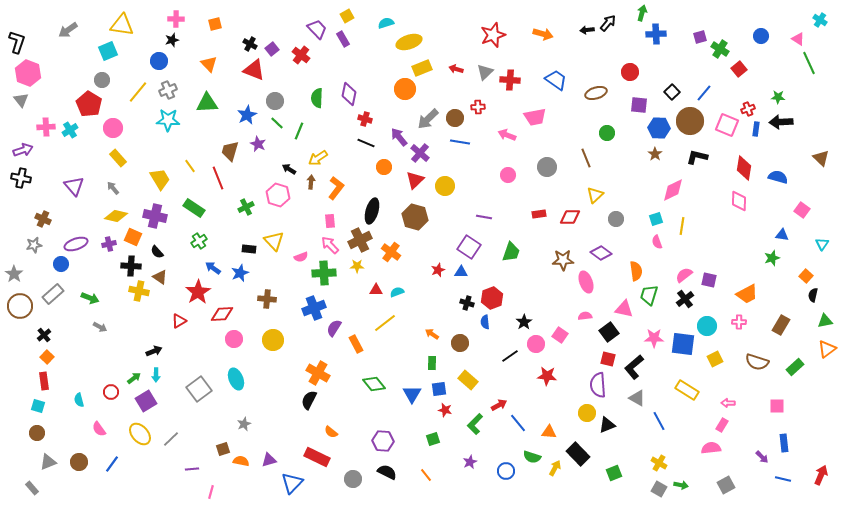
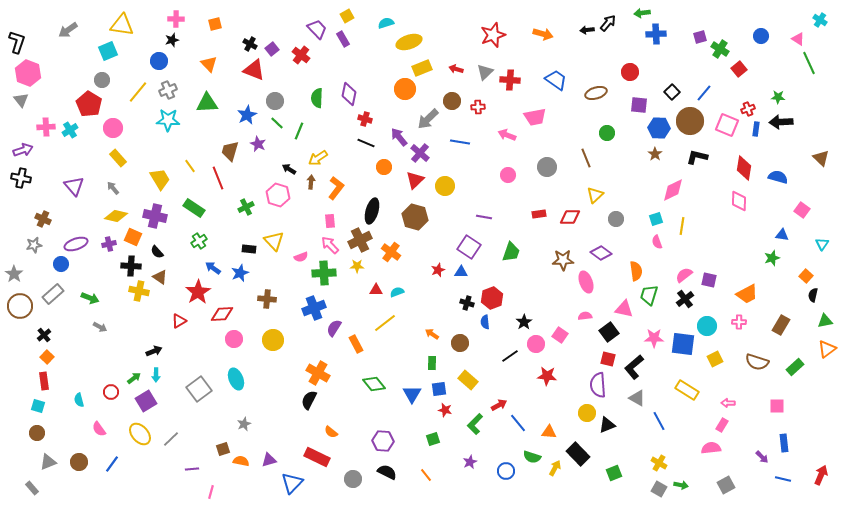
green arrow at (642, 13): rotated 112 degrees counterclockwise
brown circle at (455, 118): moved 3 px left, 17 px up
